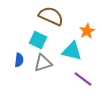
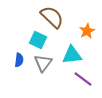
brown semicircle: moved 1 px right, 1 px down; rotated 20 degrees clockwise
cyan triangle: moved 4 px down; rotated 20 degrees counterclockwise
gray triangle: rotated 36 degrees counterclockwise
